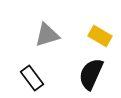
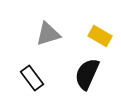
gray triangle: moved 1 px right, 1 px up
black semicircle: moved 4 px left
